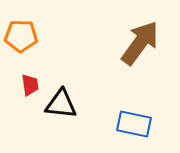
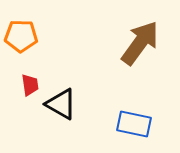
black triangle: rotated 24 degrees clockwise
